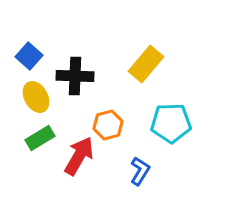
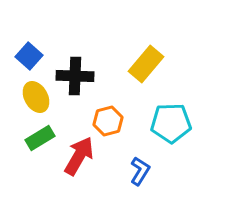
orange hexagon: moved 4 px up
